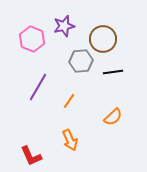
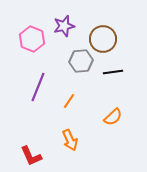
purple line: rotated 8 degrees counterclockwise
